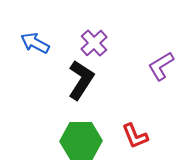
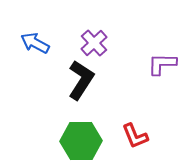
purple L-shape: moved 1 px right, 2 px up; rotated 32 degrees clockwise
